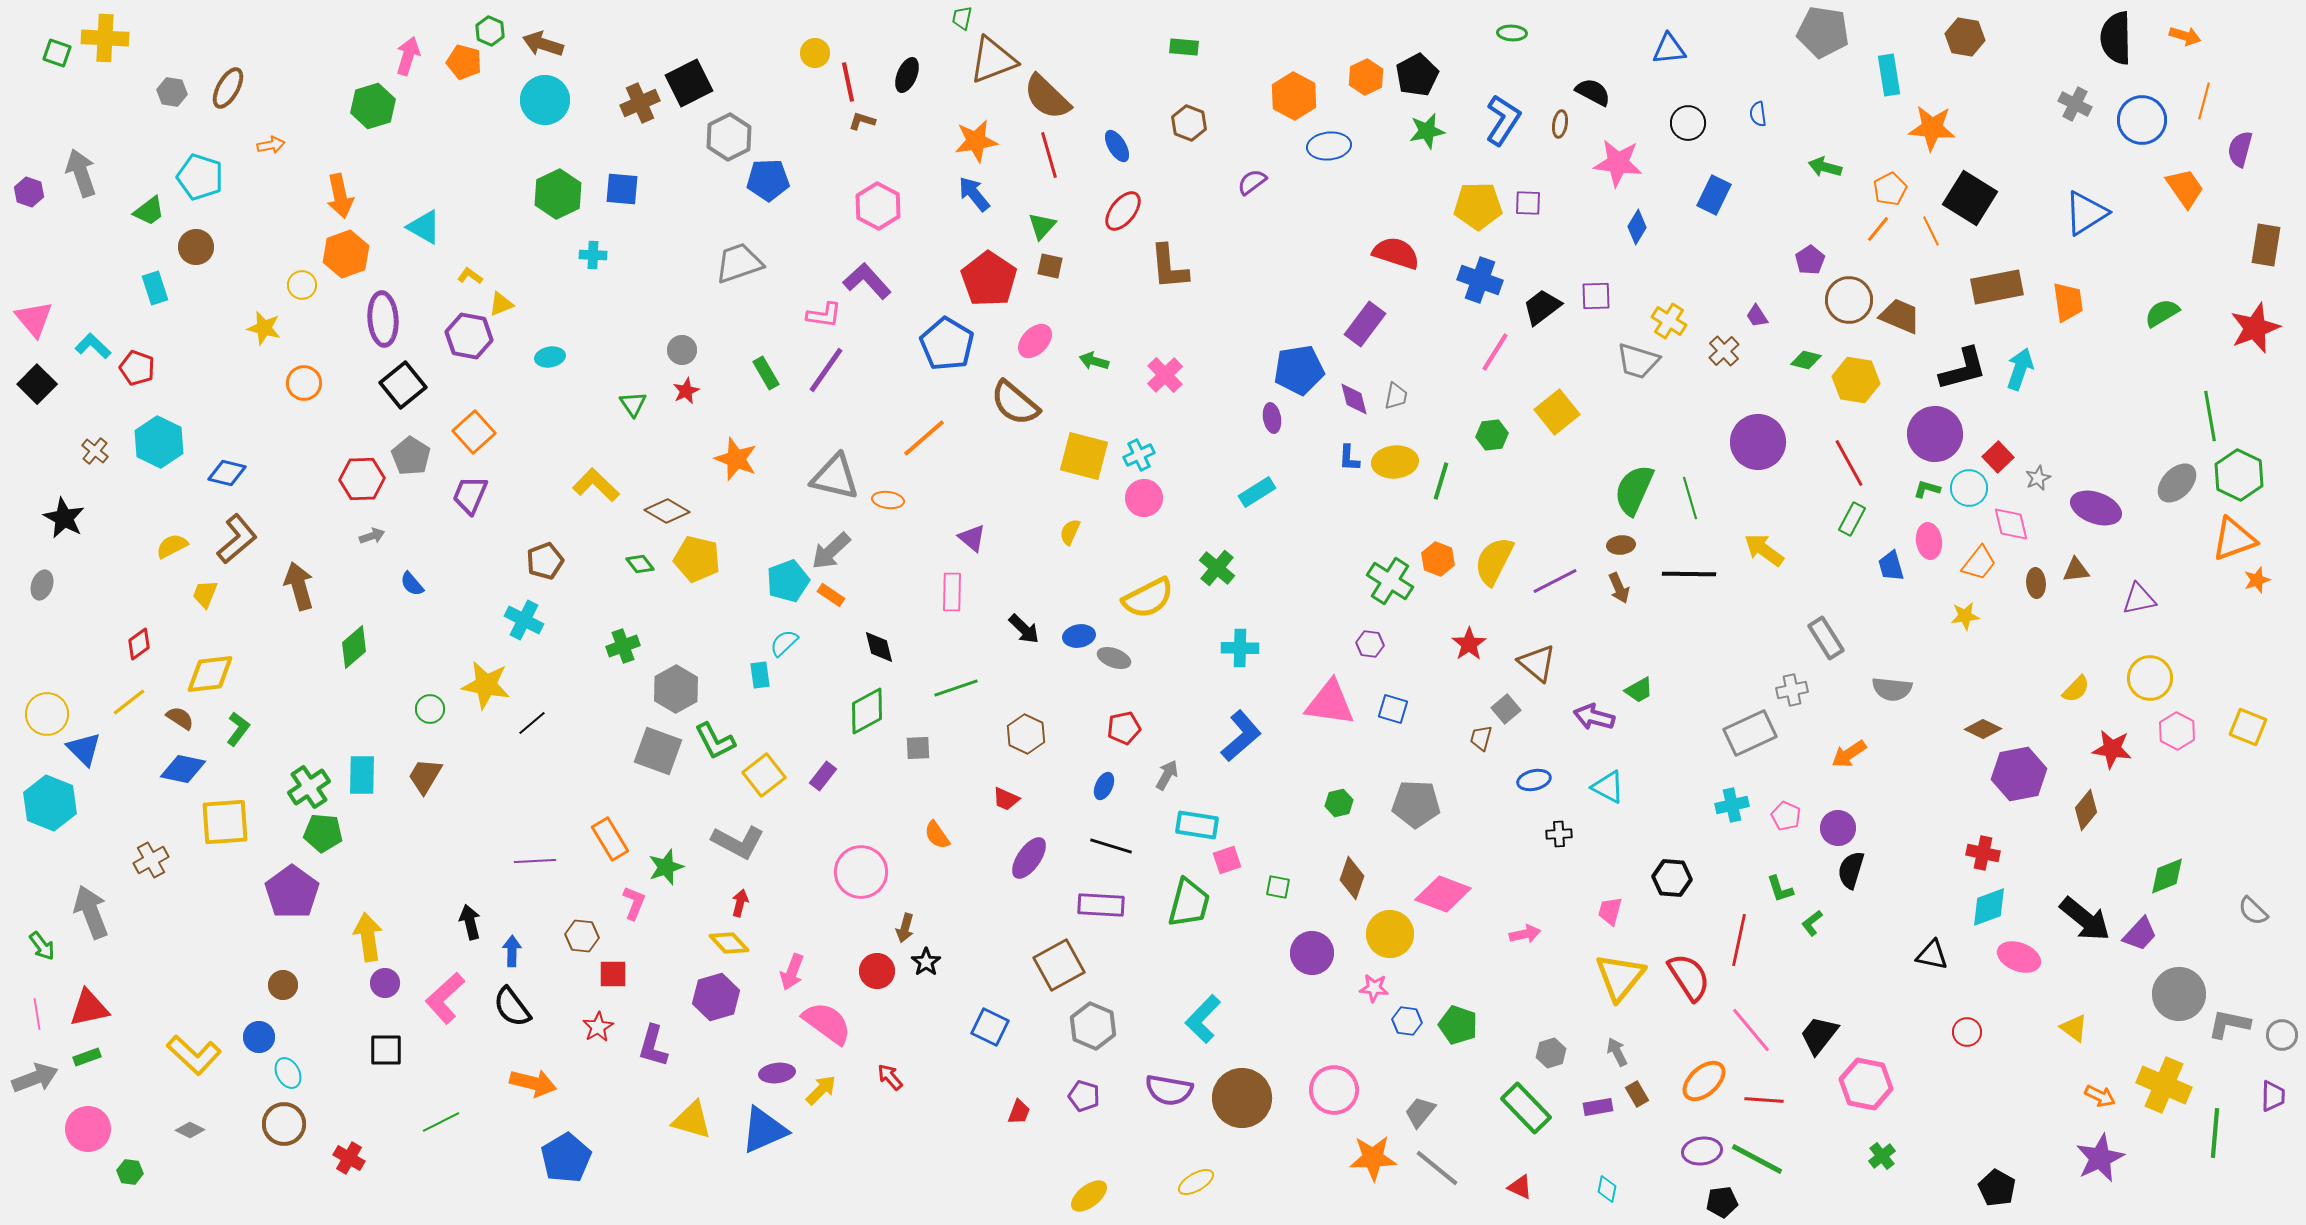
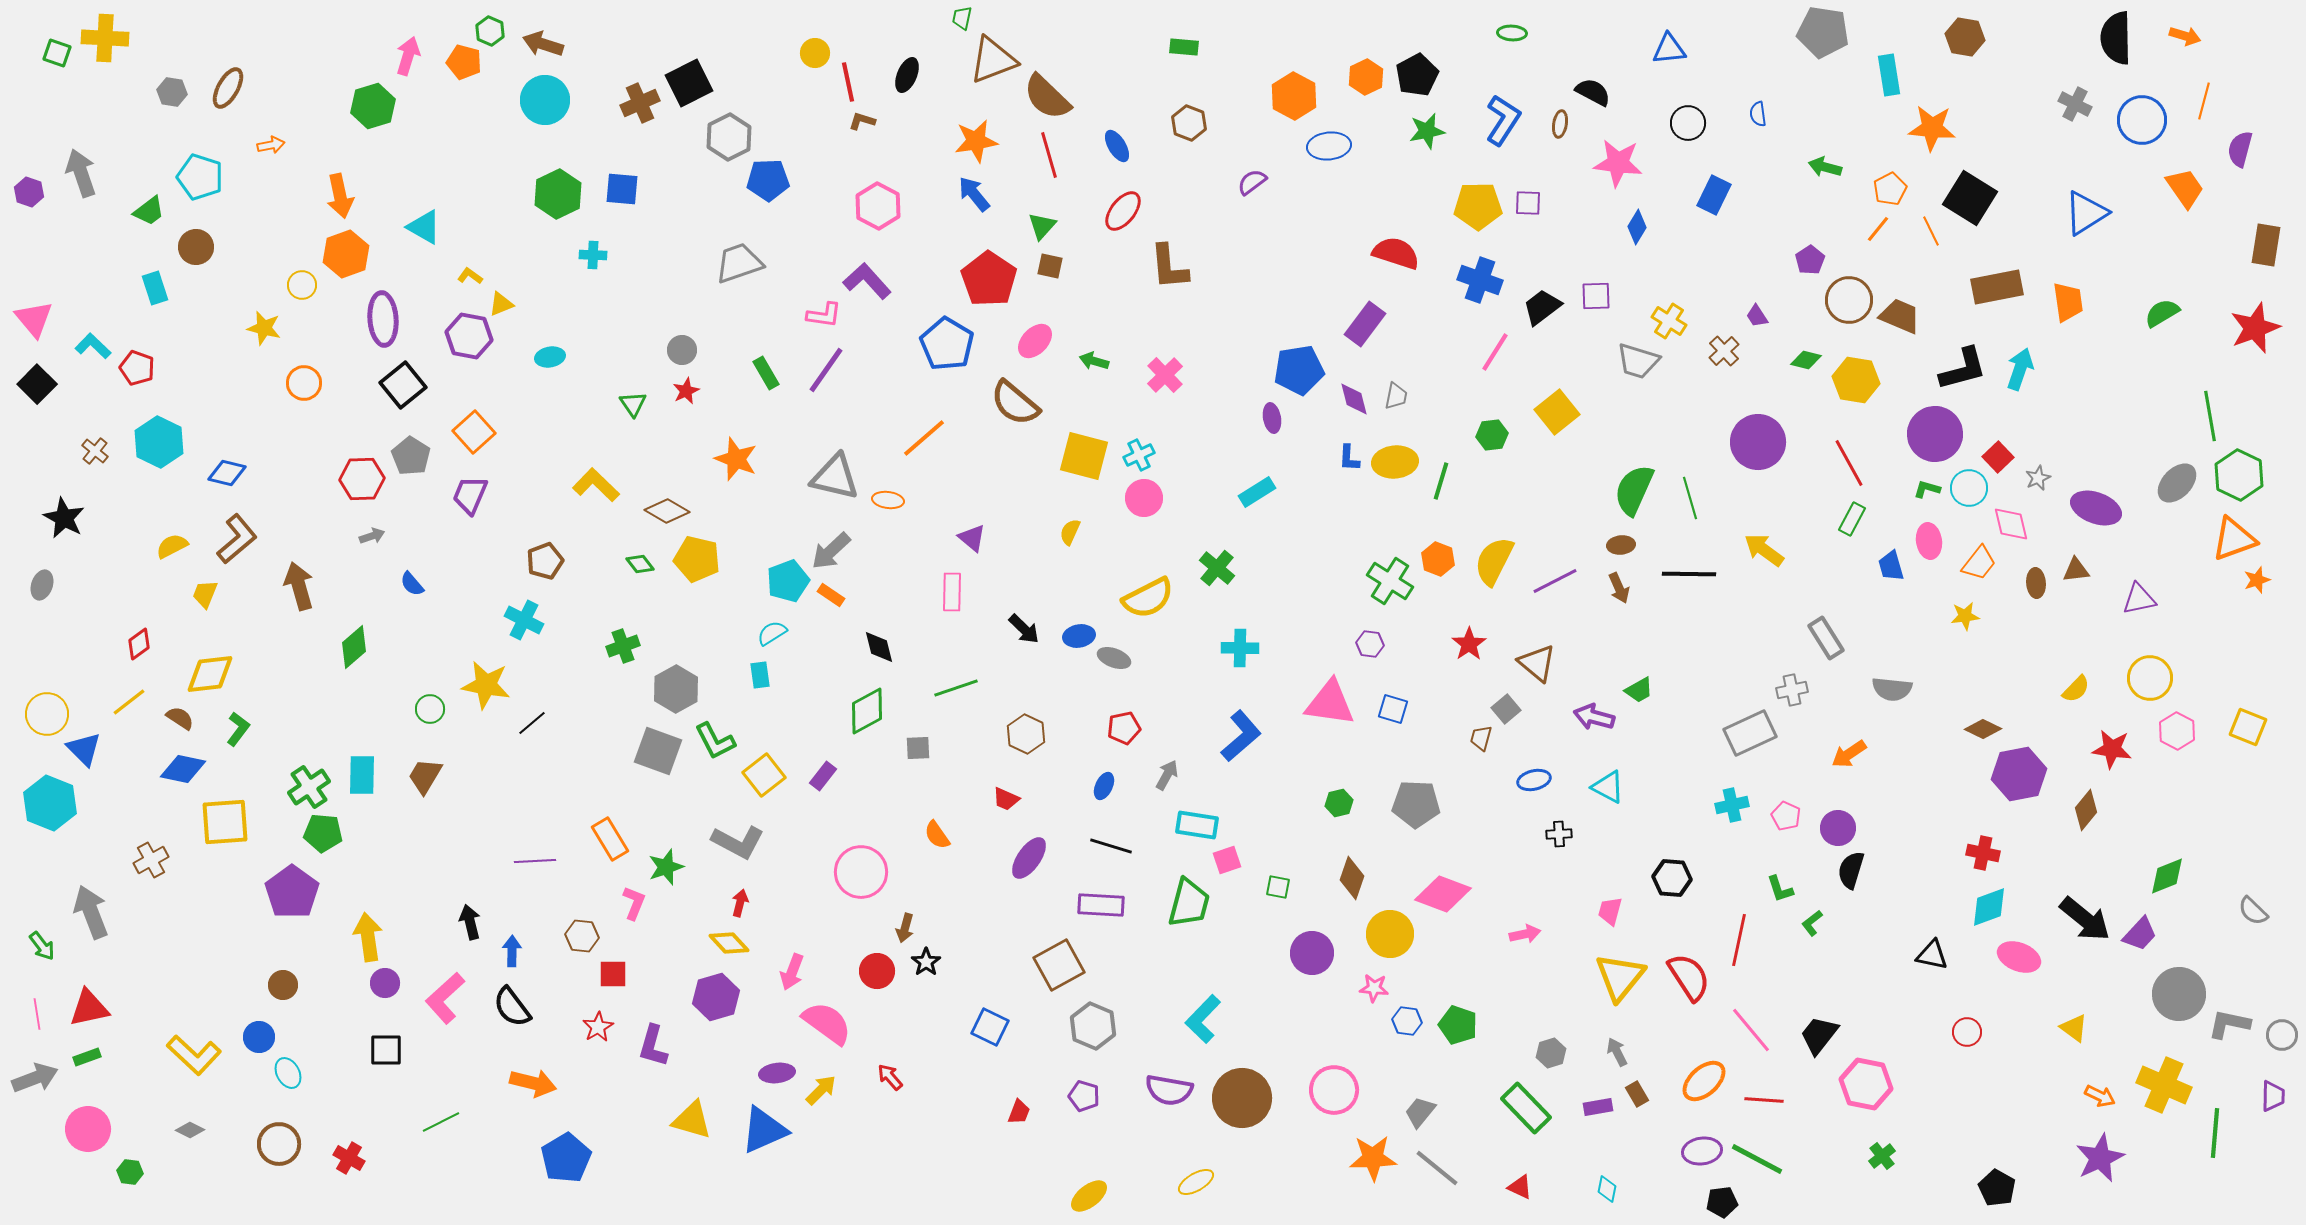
cyan semicircle at (784, 643): moved 12 px left, 10 px up; rotated 12 degrees clockwise
brown circle at (284, 1124): moved 5 px left, 20 px down
